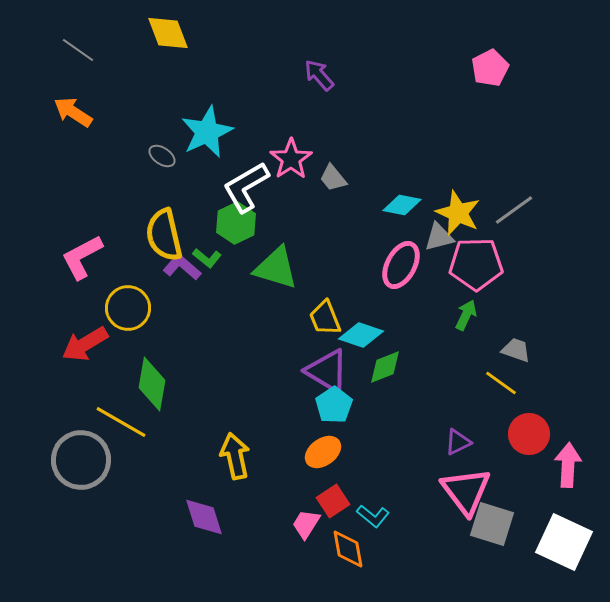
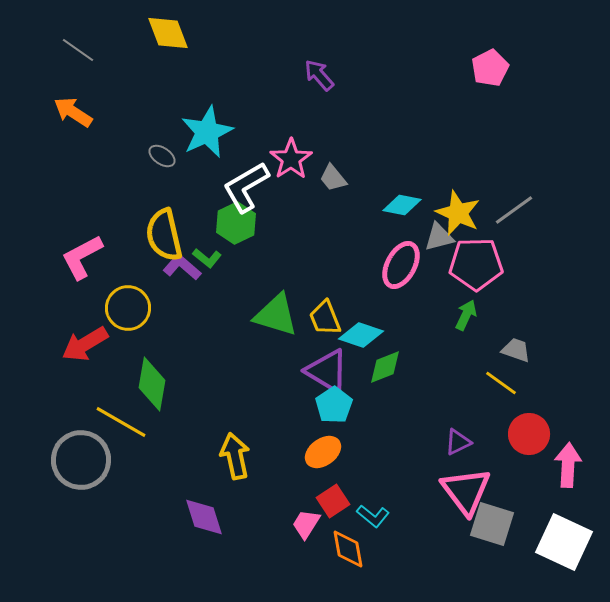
green triangle at (276, 268): moved 47 px down
